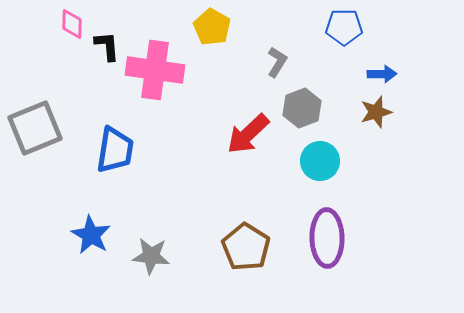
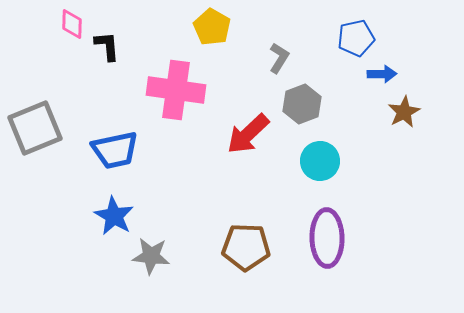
blue pentagon: moved 12 px right, 11 px down; rotated 12 degrees counterclockwise
gray L-shape: moved 2 px right, 4 px up
pink cross: moved 21 px right, 20 px down
gray hexagon: moved 4 px up
brown star: moved 28 px right; rotated 12 degrees counterclockwise
blue trapezoid: rotated 69 degrees clockwise
blue star: moved 23 px right, 19 px up
brown pentagon: rotated 30 degrees counterclockwise
